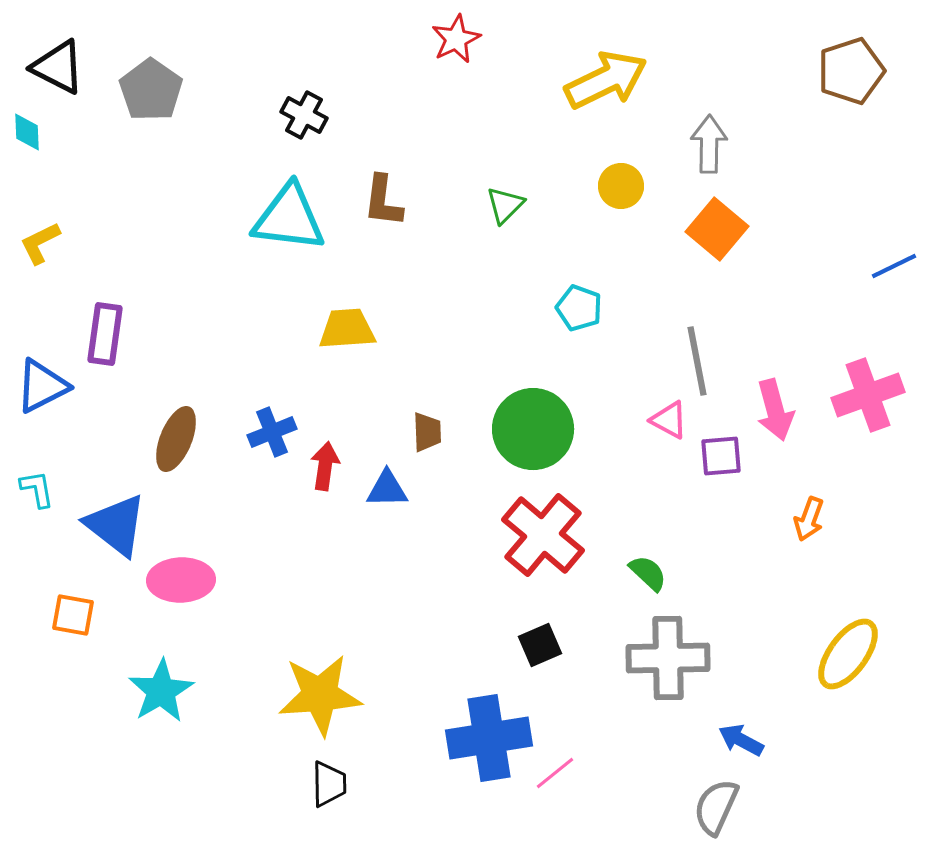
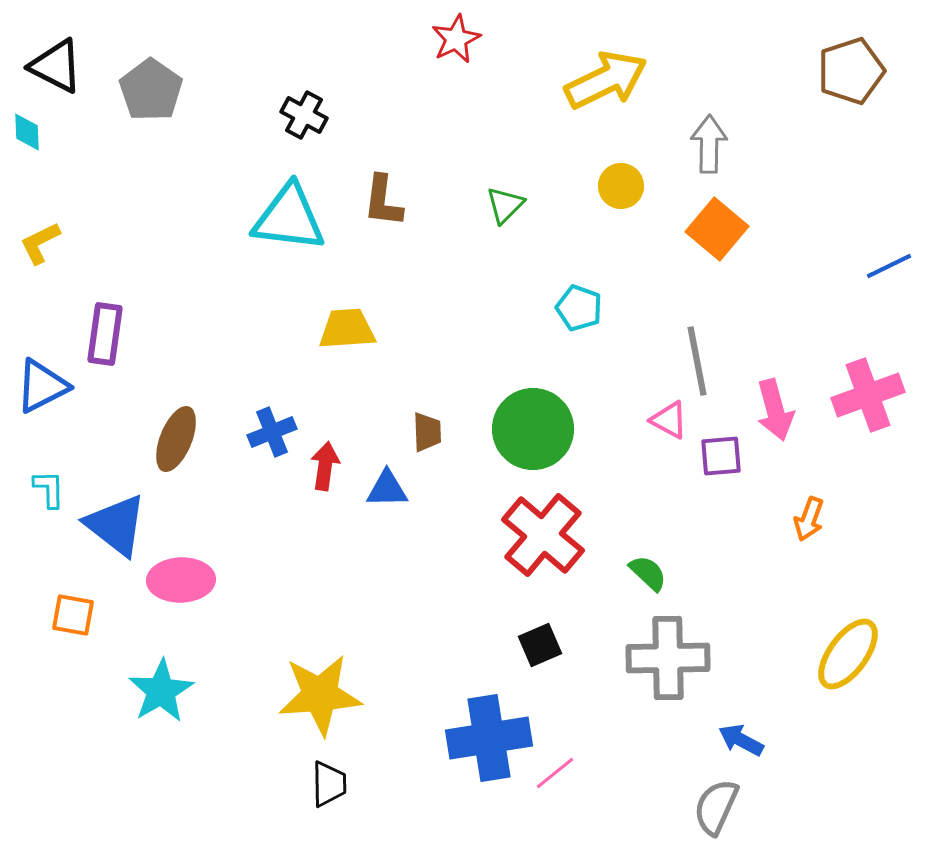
black triangle at (58, 67): moved 2 px left, 1 px up
blue line at (894, 266): moved 5 px left
cyan L-shape at (37, 489): moved 12 px right; rotated 9 degrees clockwise
